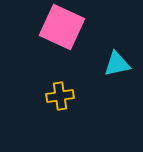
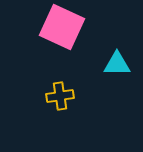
cyan triangle: rotated 12 degrees clockwise
